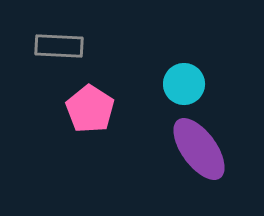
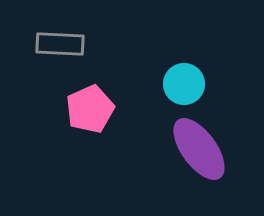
gray rectangle: moved 1 px right, 2 px up
pink pentagon: rotated 15 degrees clockwise
